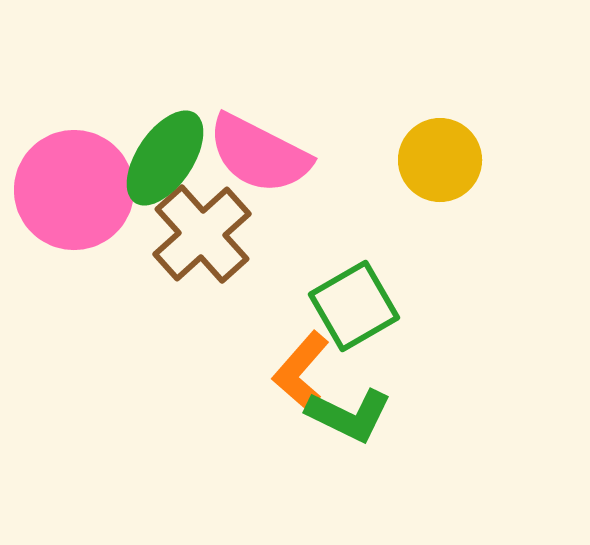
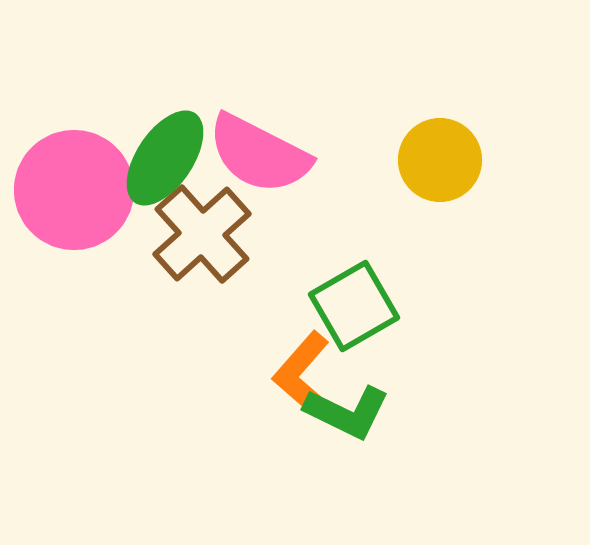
green L-shape: moved 2 px left, 3 px up
